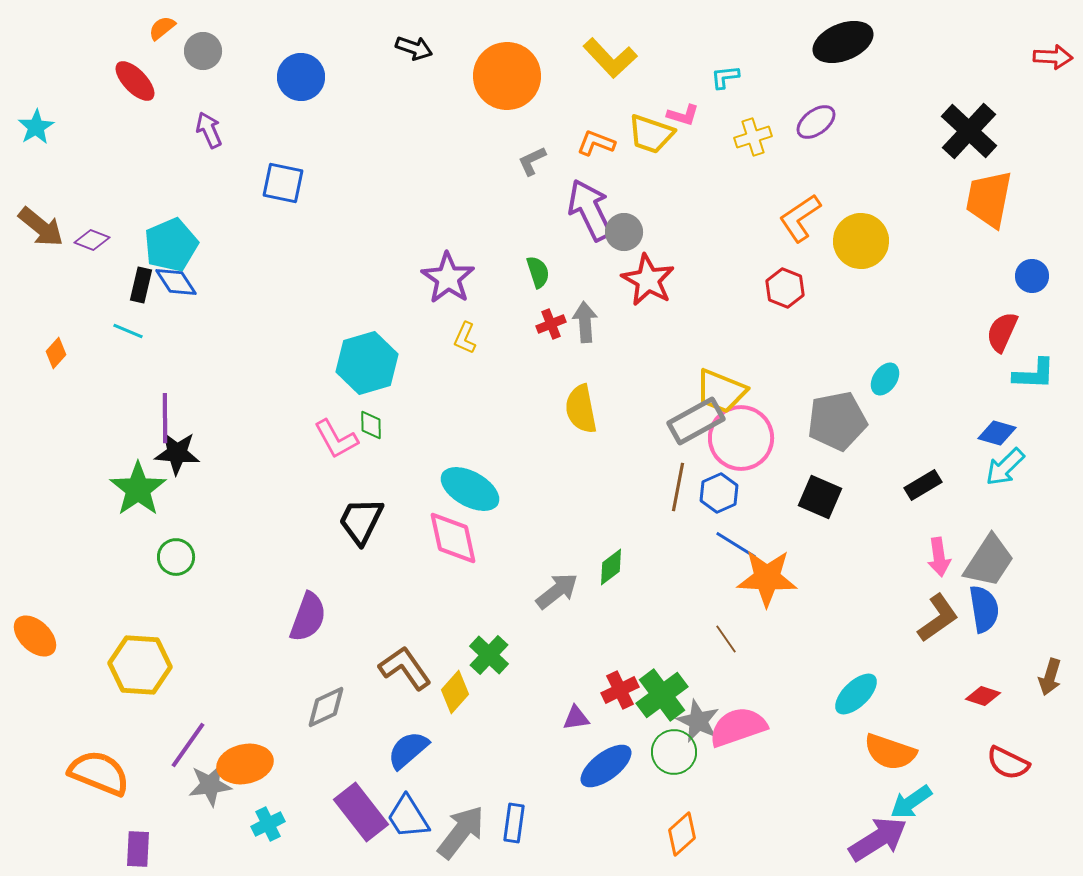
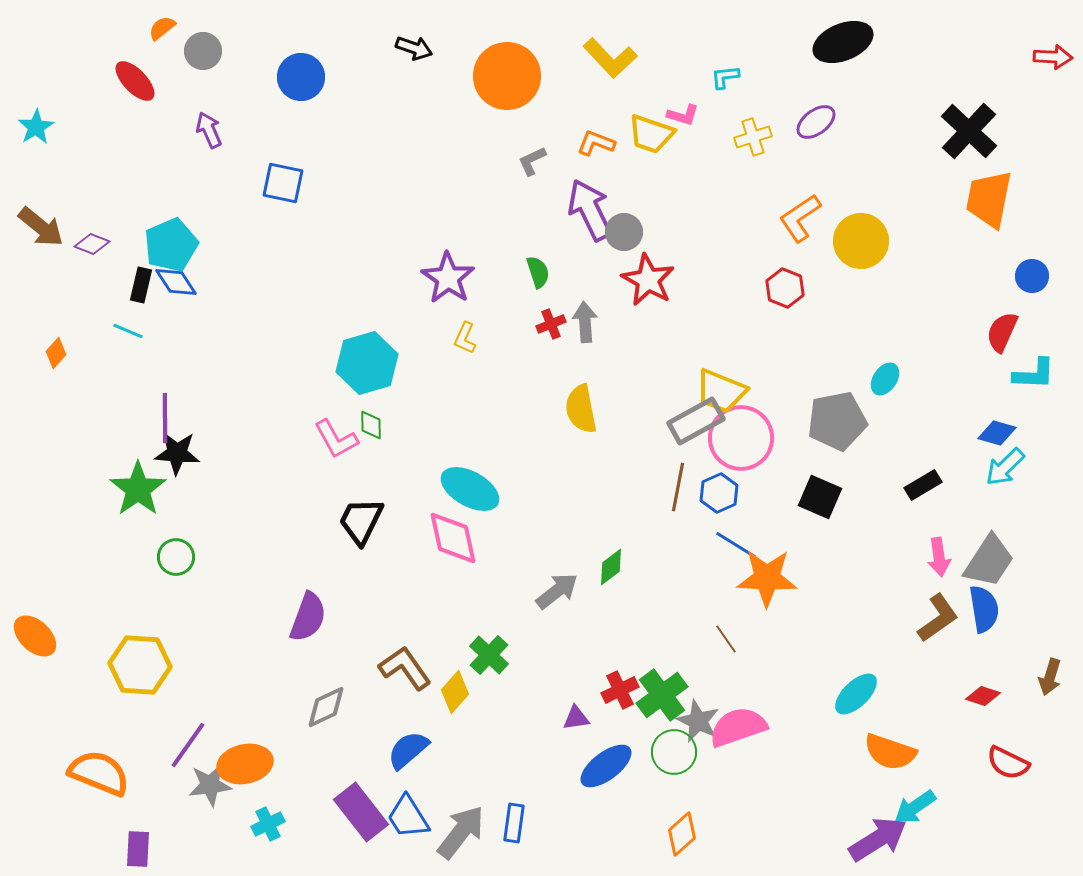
purple diamond at (92, 240): moved 4 px down
cyan arrow at (911, 802): moved 4 px right, 5 px down
